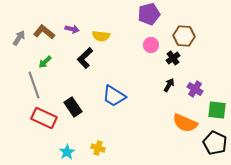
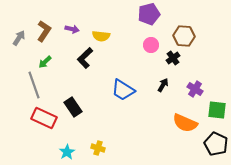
brown L-shape: moved 1 px up; rotated 85 degrees clockwise
black arrow: moved 6 px left
blue trapezoid: moved 9 px right, 6 px up
black pentagon: moved 1 px right, 1 px down
